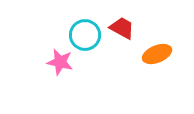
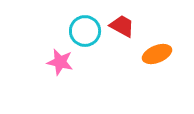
red trapezoid: moved 2 px up
cyan circle: moved 4 px up
